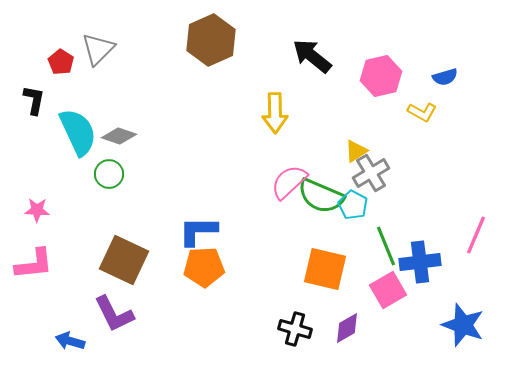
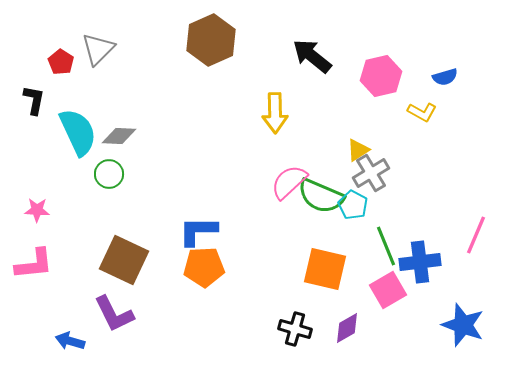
gray diamond: rotated 16 degrees counterclockwise
yellow triangle: moved 2 px right, 1 px up
